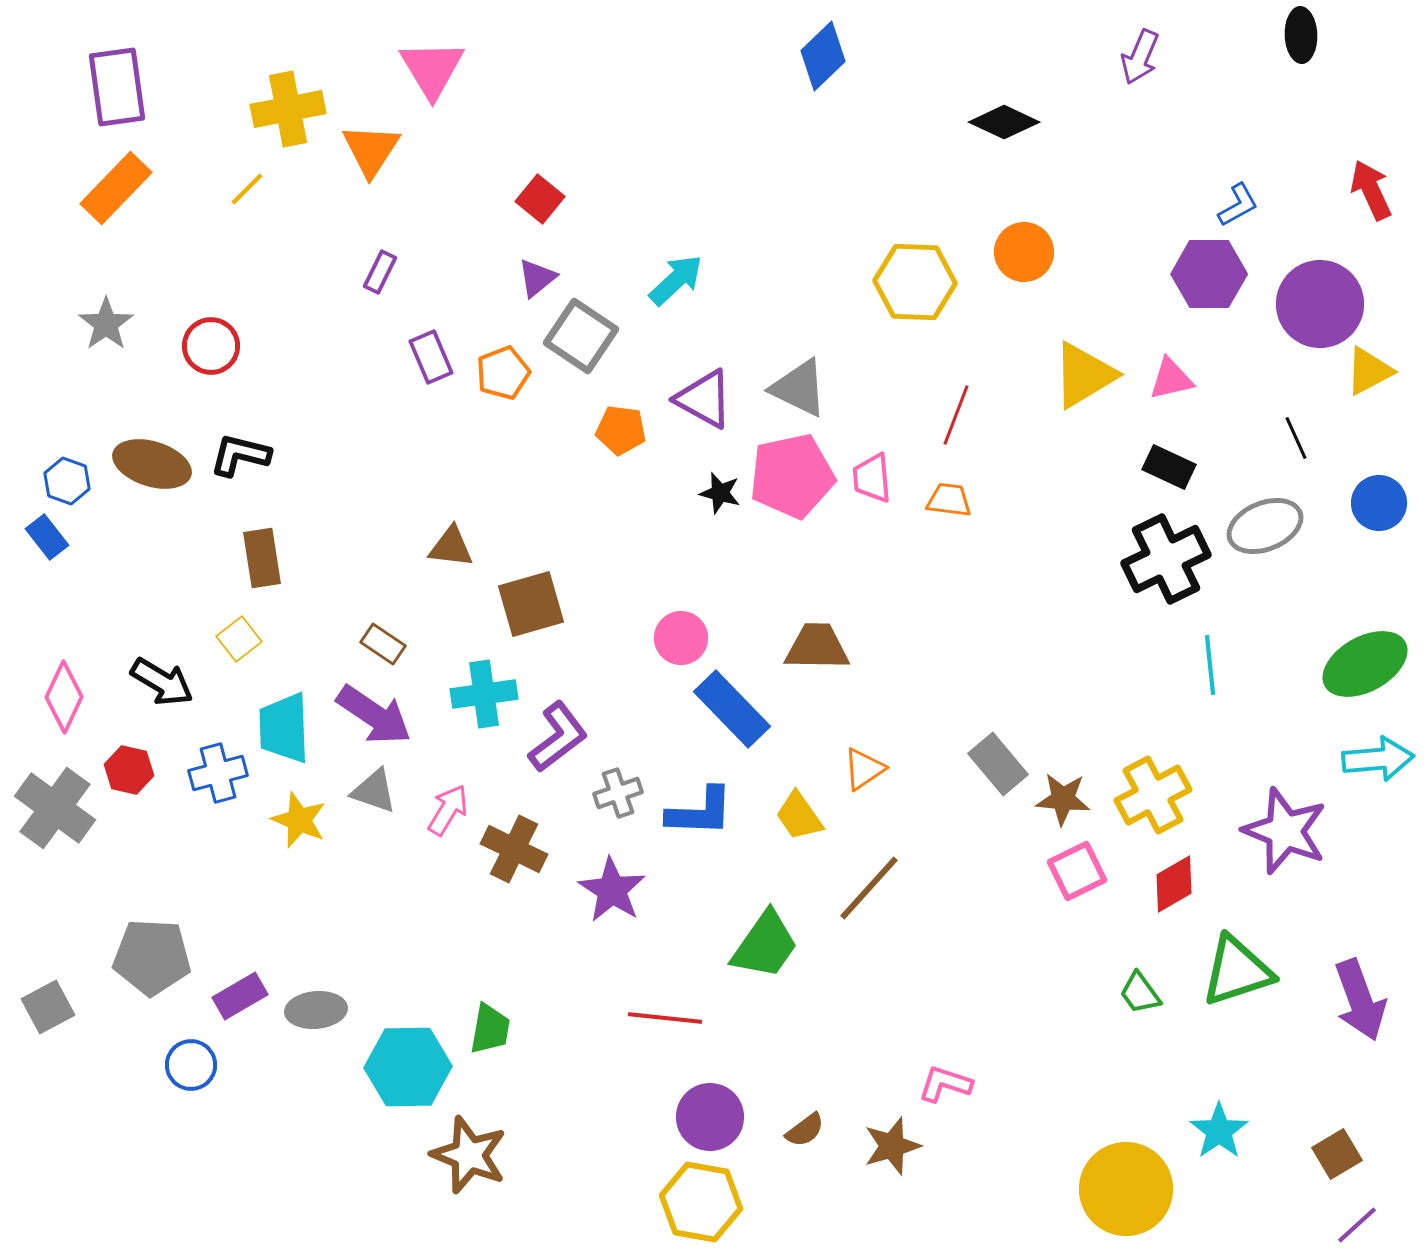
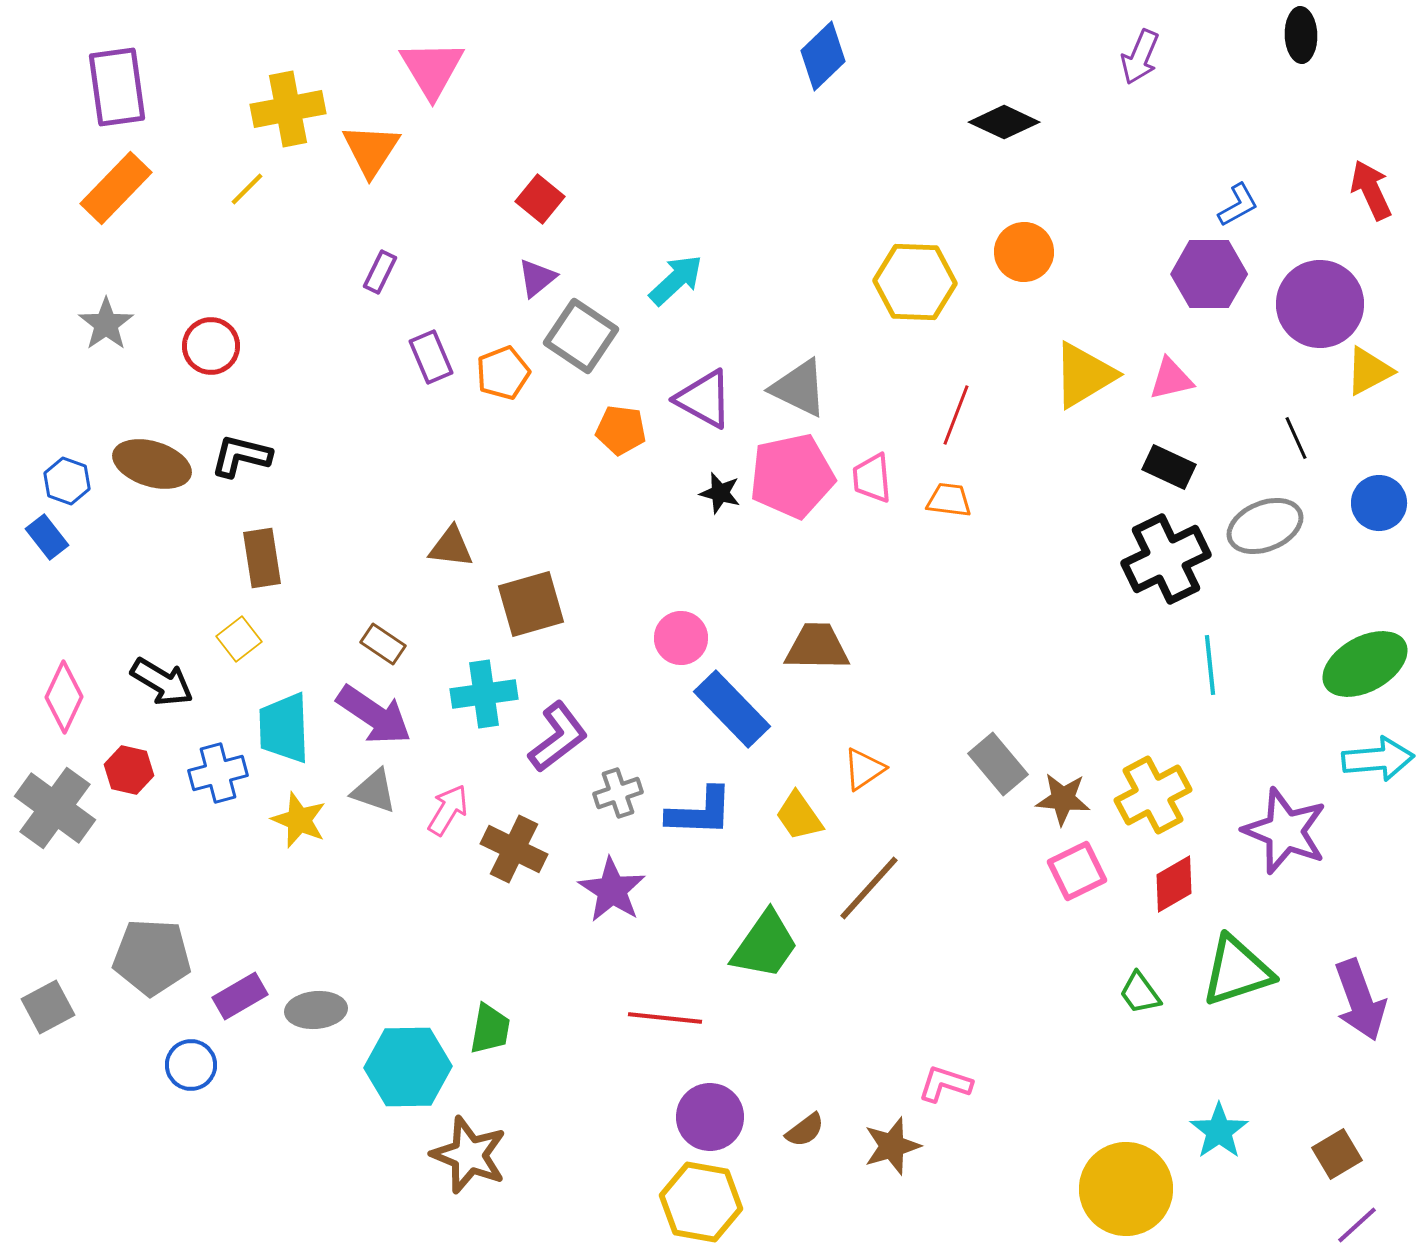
black L-shape at (240, 455): moved 1 px right, 1 px down
